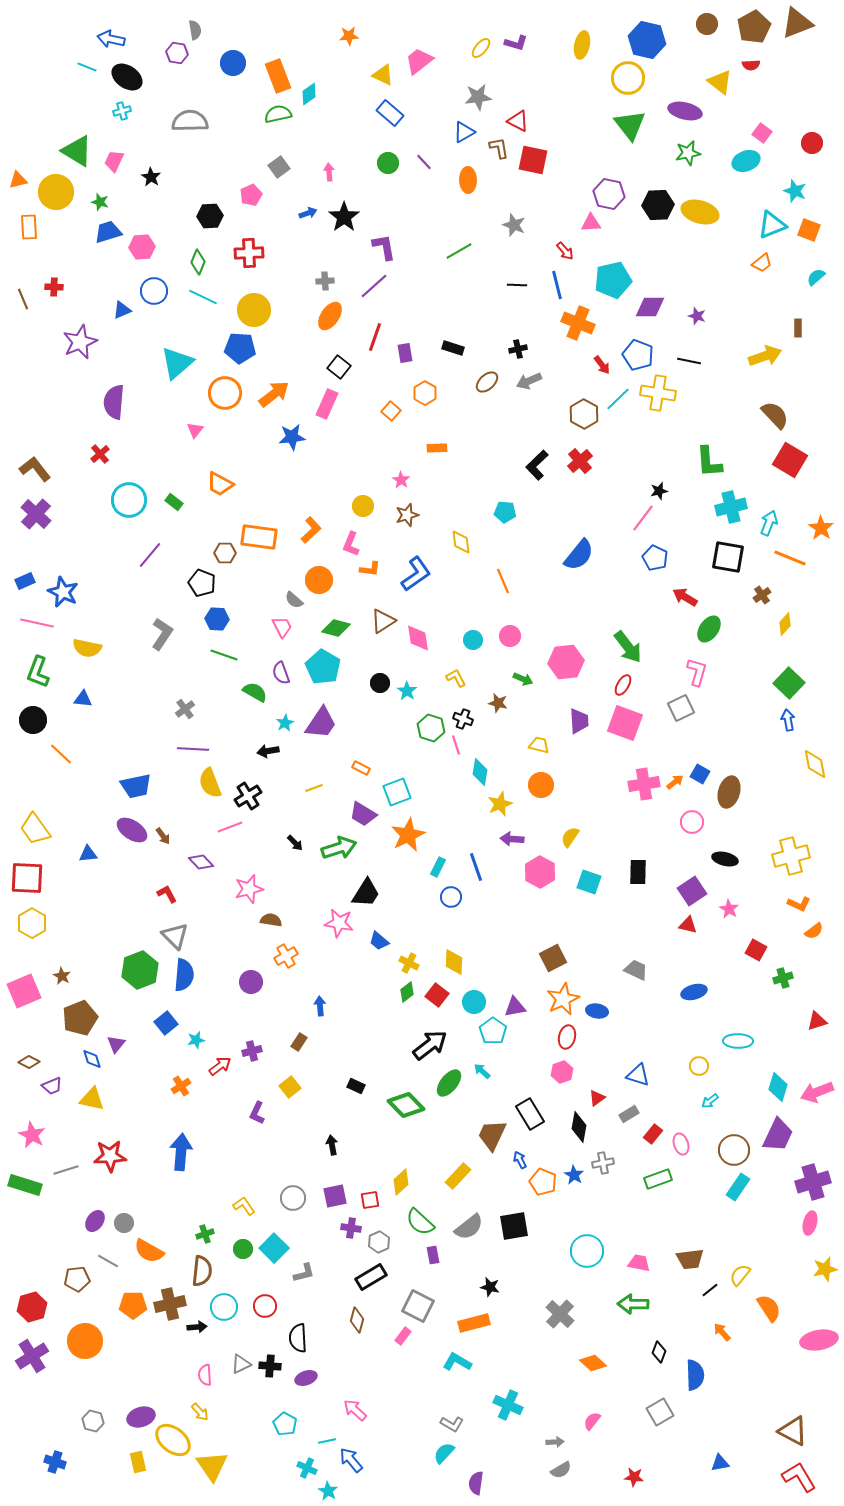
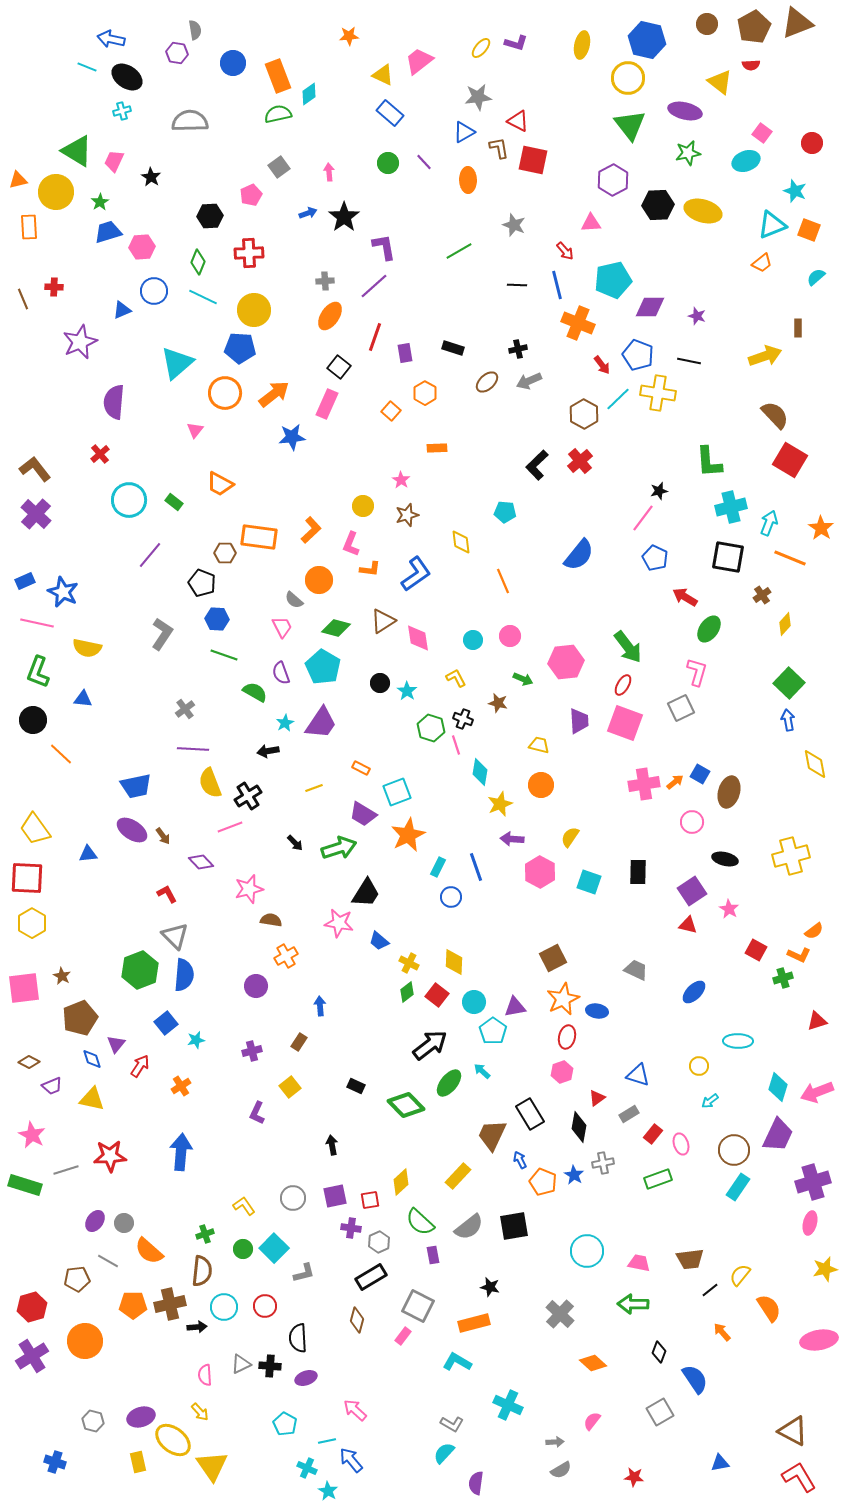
purple hexagon at (609, 194): moved 4 px right, 14 px up; rotated 20 degrees clockwise
green star at (100, 202): rotated 24 degrees clockwise
yellow ellipse at (700, 212): moved 3 px right, 1 px up
orange L-shape at (799, 904): moved 51 px down
purple circle at (251, 982): moved 5 px right, 4 px down
pink square at (24, 991): moved 3 px up; rotated 16 degrees clockwise
blue ellipse at (694, 992): rotated 30 degrees counterclockwise
red arrow at (220, 1066): moved 80 px left; rotated 20 degrees counterclockwise
orange semicircle at (149, 1251): rotated 12 degrees clockwise
blue semicircle at (695, 1375): moved 4 px down; rotated 32 degrees counterclockwise
